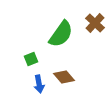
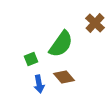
green semicircle: moved 10 px down
